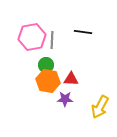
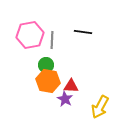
pink hexagon: moved 2 px left, 2 px up
red triangle: moved 7 px down
purple star: rotated 28 degrees clockwise
